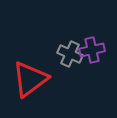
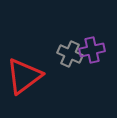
red triangle: moved 6 px left, 3 px up
